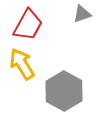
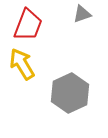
red trapezoid: rotated 8 degrees counterclockwise
gray hexagon: moved 6 px right, 2 px down; rotated 6 degrees clockwise
